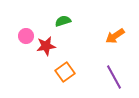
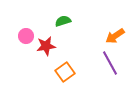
purple line: moved 4 px left, 14 px up
